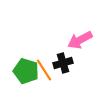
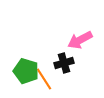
black cross: moved 1 px right
orange line: moved 9 px down
